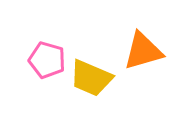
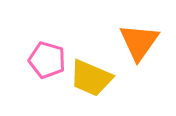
orange triangle: moved 4 px left, 9 px up; rotated 39 degrees counterclockwise
